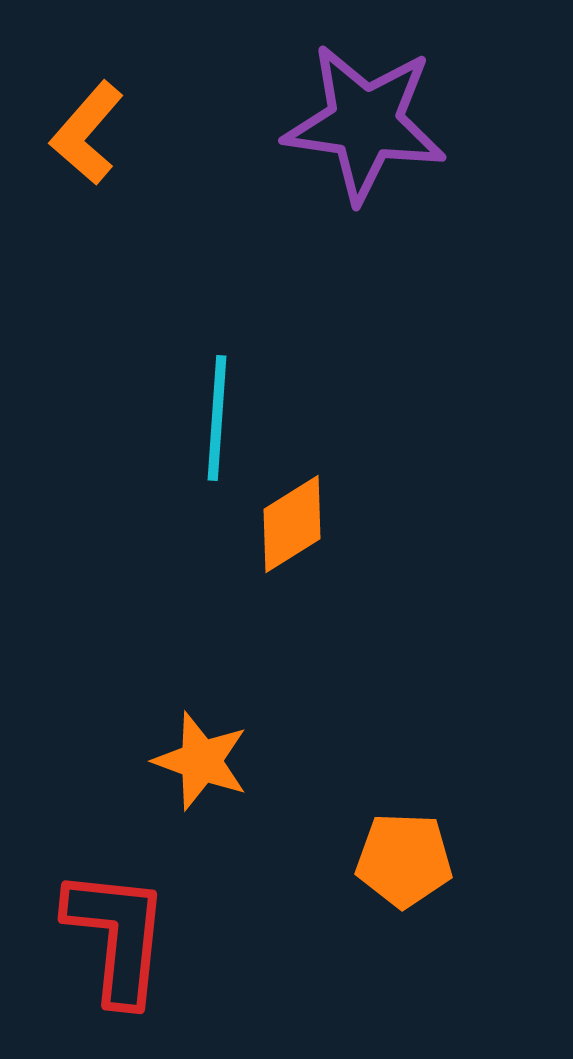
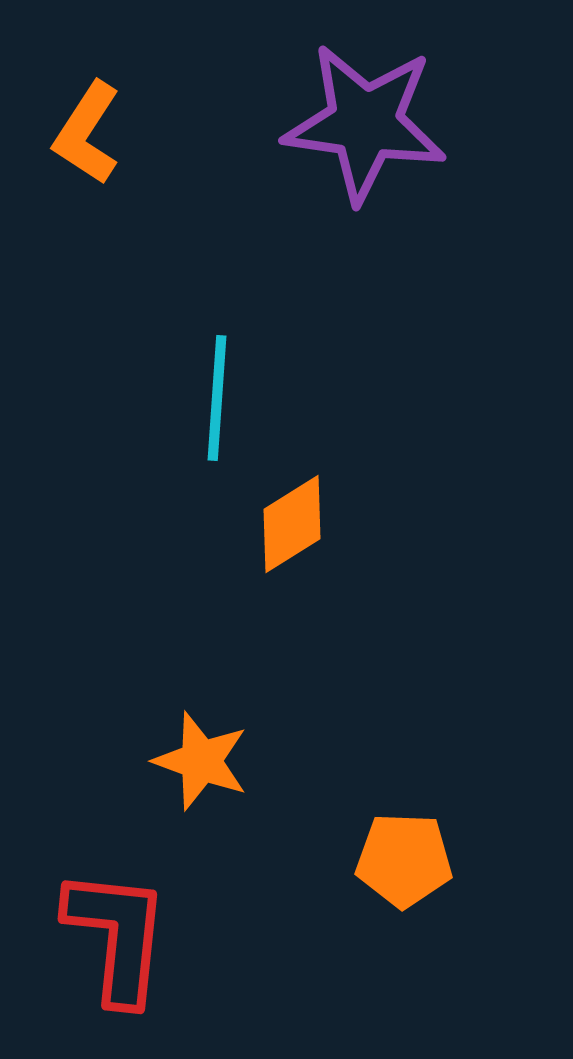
orange L-shape: rotated 8 degrees counterclockwise
cyan line: moved 20 px up
